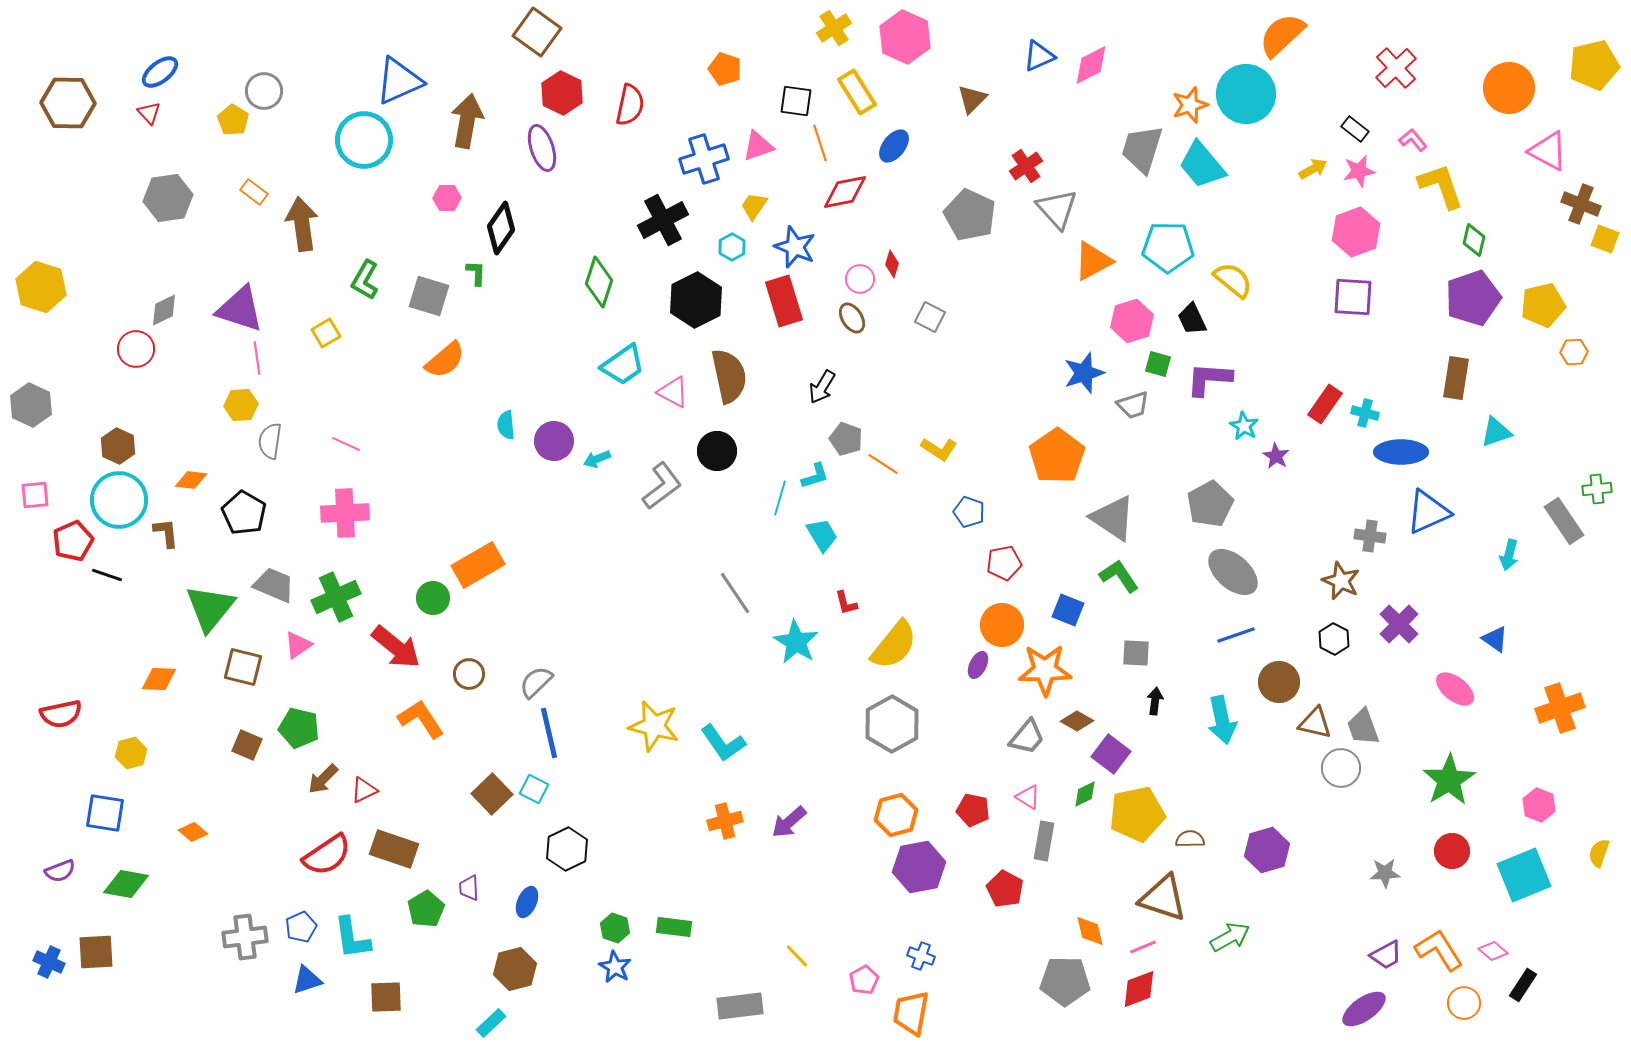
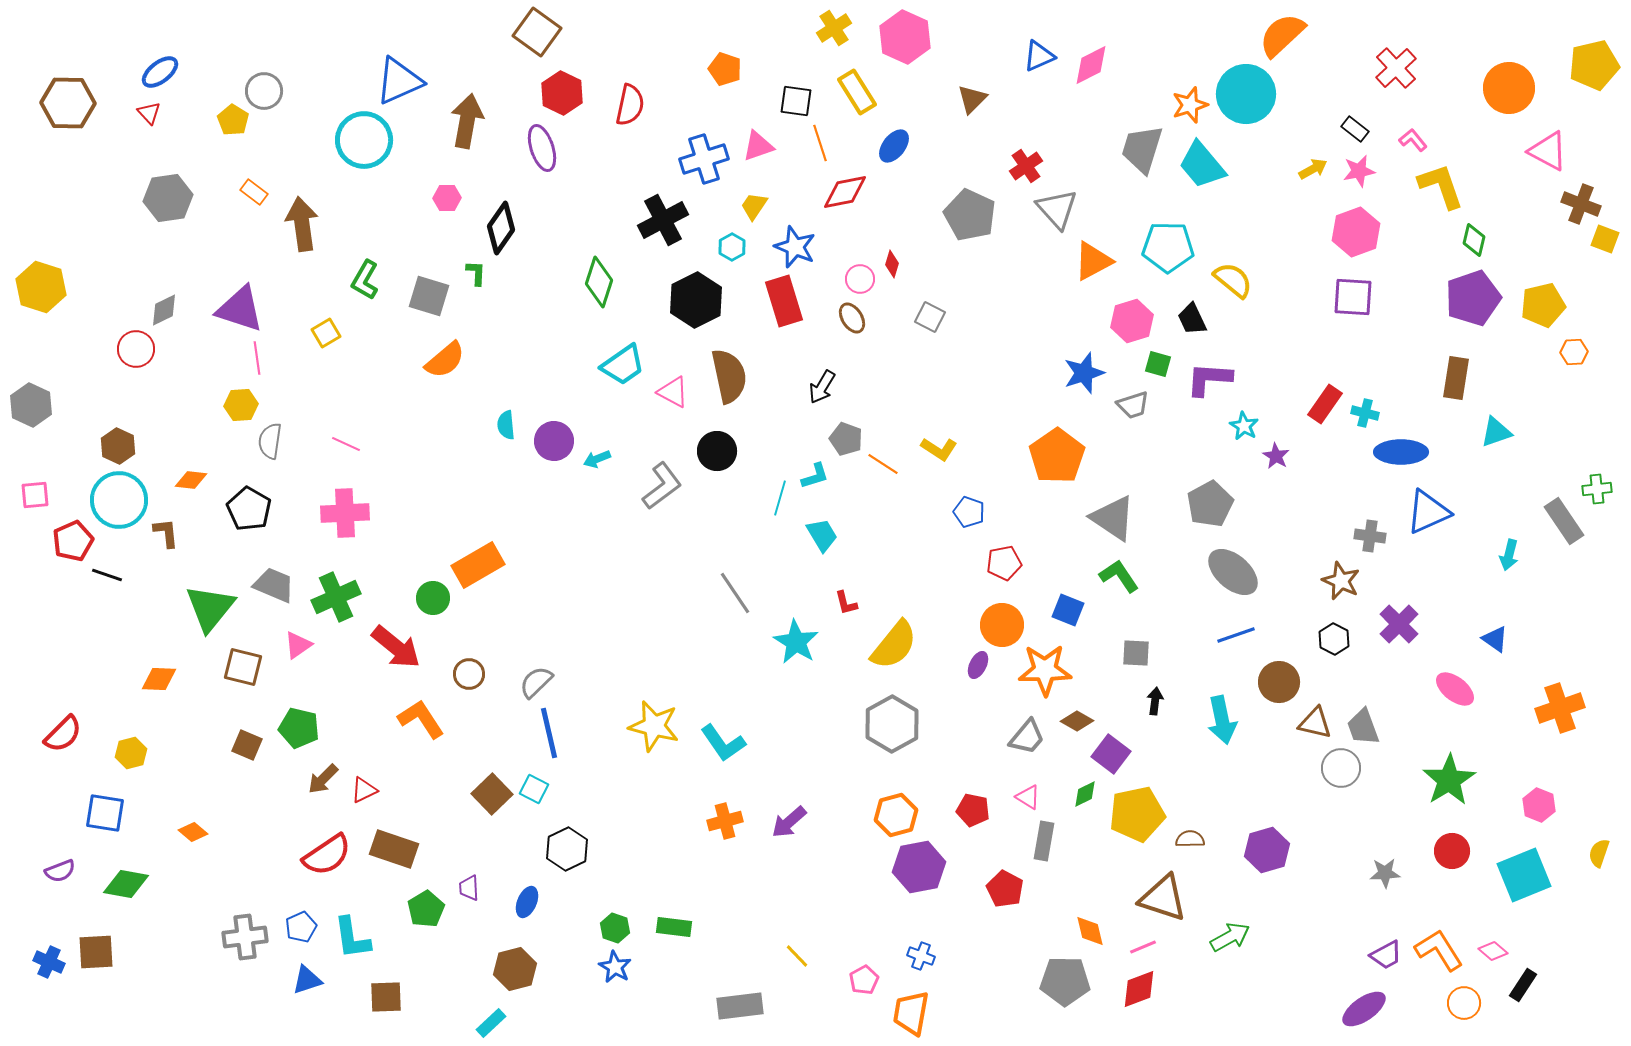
black pentagon at (244, 513): moved 5 px right, 4 px up
red semicircle at (61, 714): moved 2 px right, 20 px down; rotated 33 degrees counterclockwise
